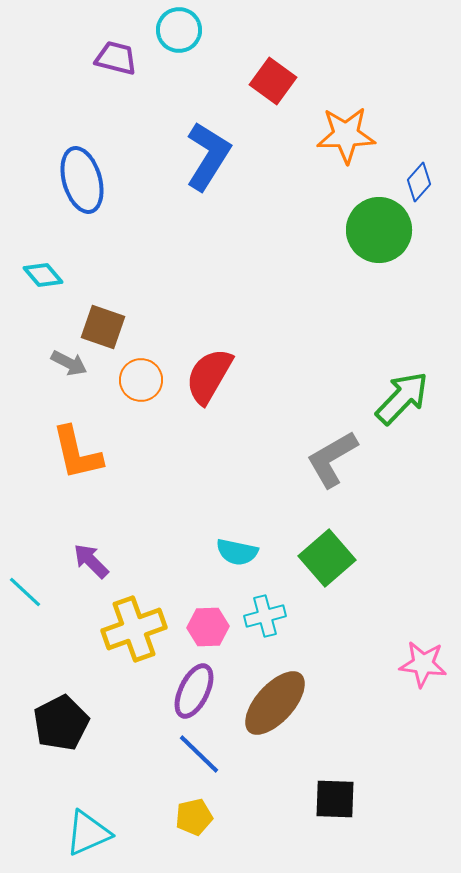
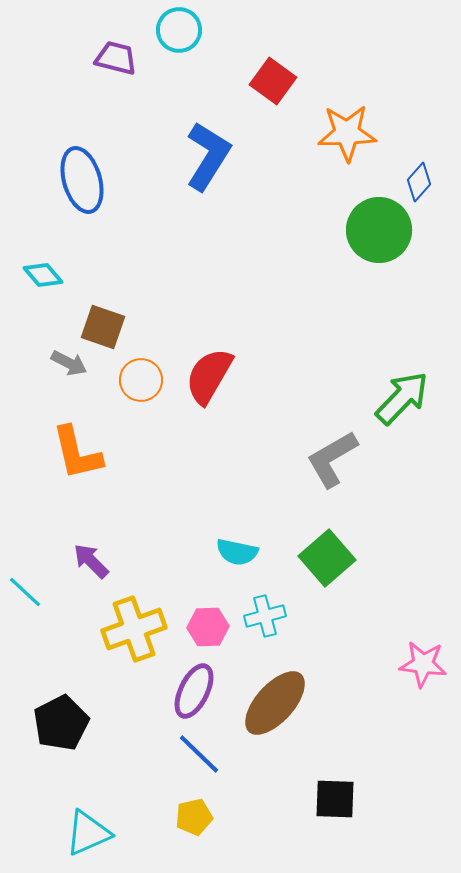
orange star: moved 1 px right, 2 px up
